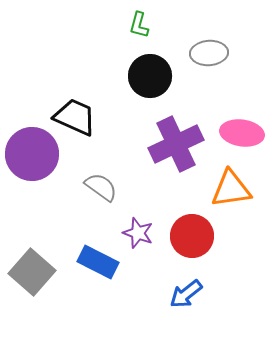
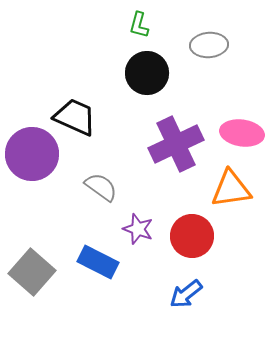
gray ellipse: moved 8 px up
black circle: moved 3 px left, 3 px up
purple star: moved 4 px up
